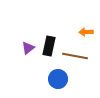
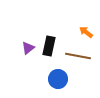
orange arrow: rotated 40 degrees clockwise
brown line: moved 3 px right
